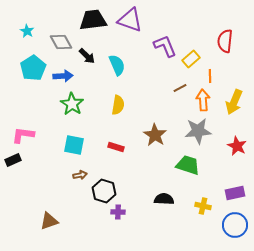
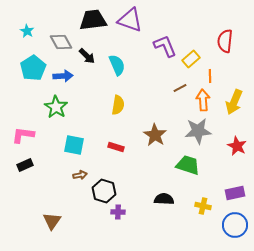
green star: moved 16 px left, 3 px down
black rectangle: moved 12 px right, 5 px down
brown triangle: moved 3 px right; rotated 36 degrees counterclockwise
